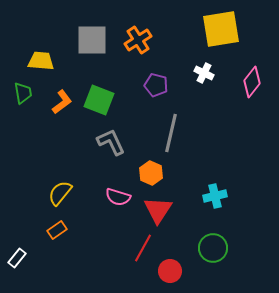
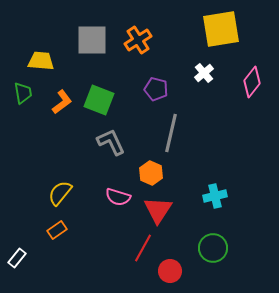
white cross: rotated 24 degrees clockwise
purple pentagon: moved 4 px down
